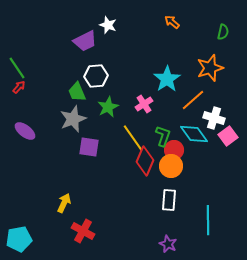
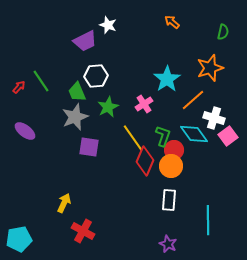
green line: moved 24 px right, 13 px down
gray star: moved 2 px right, 2 px up
